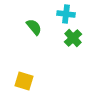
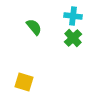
cyan cross: moved 7 px right, 2 px down
yellow square: moved 1 px down
